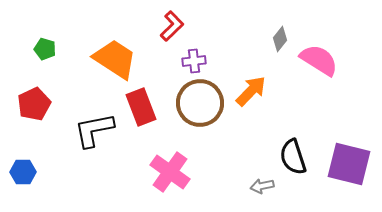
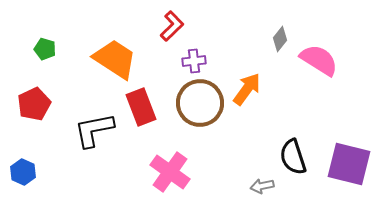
orange arrow: moved 4 px left, 2 px up; rotated 8 degrees counterclockwise
blue hexagon: rotated 25 degrees clockwise
